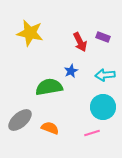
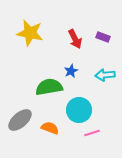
red arrow: moved 5 px left, 3 px up
cyan circle: moved 24 px left, 3 px down
